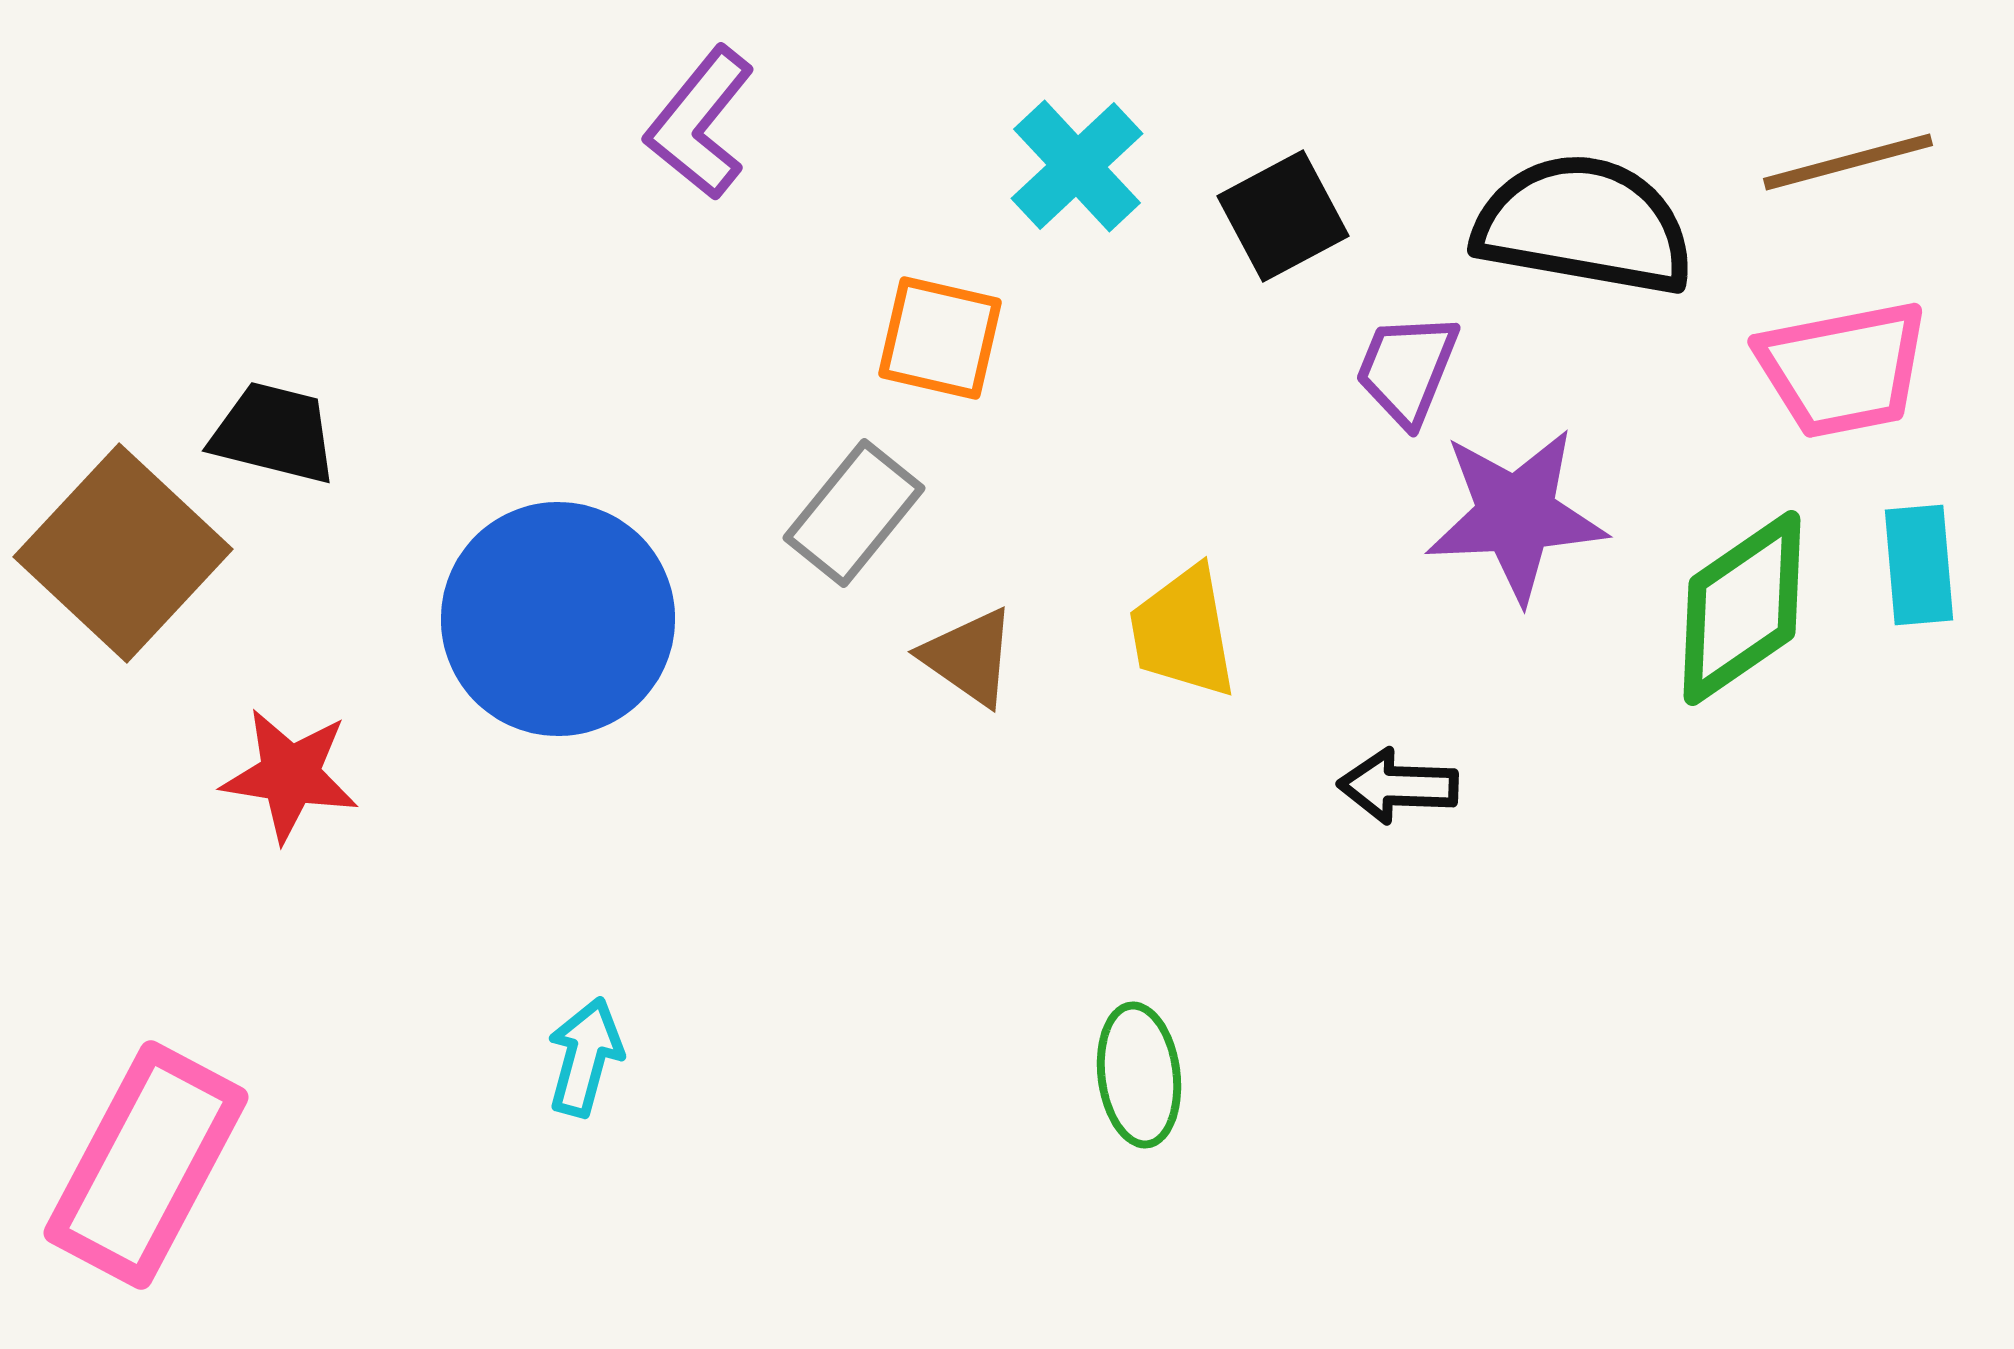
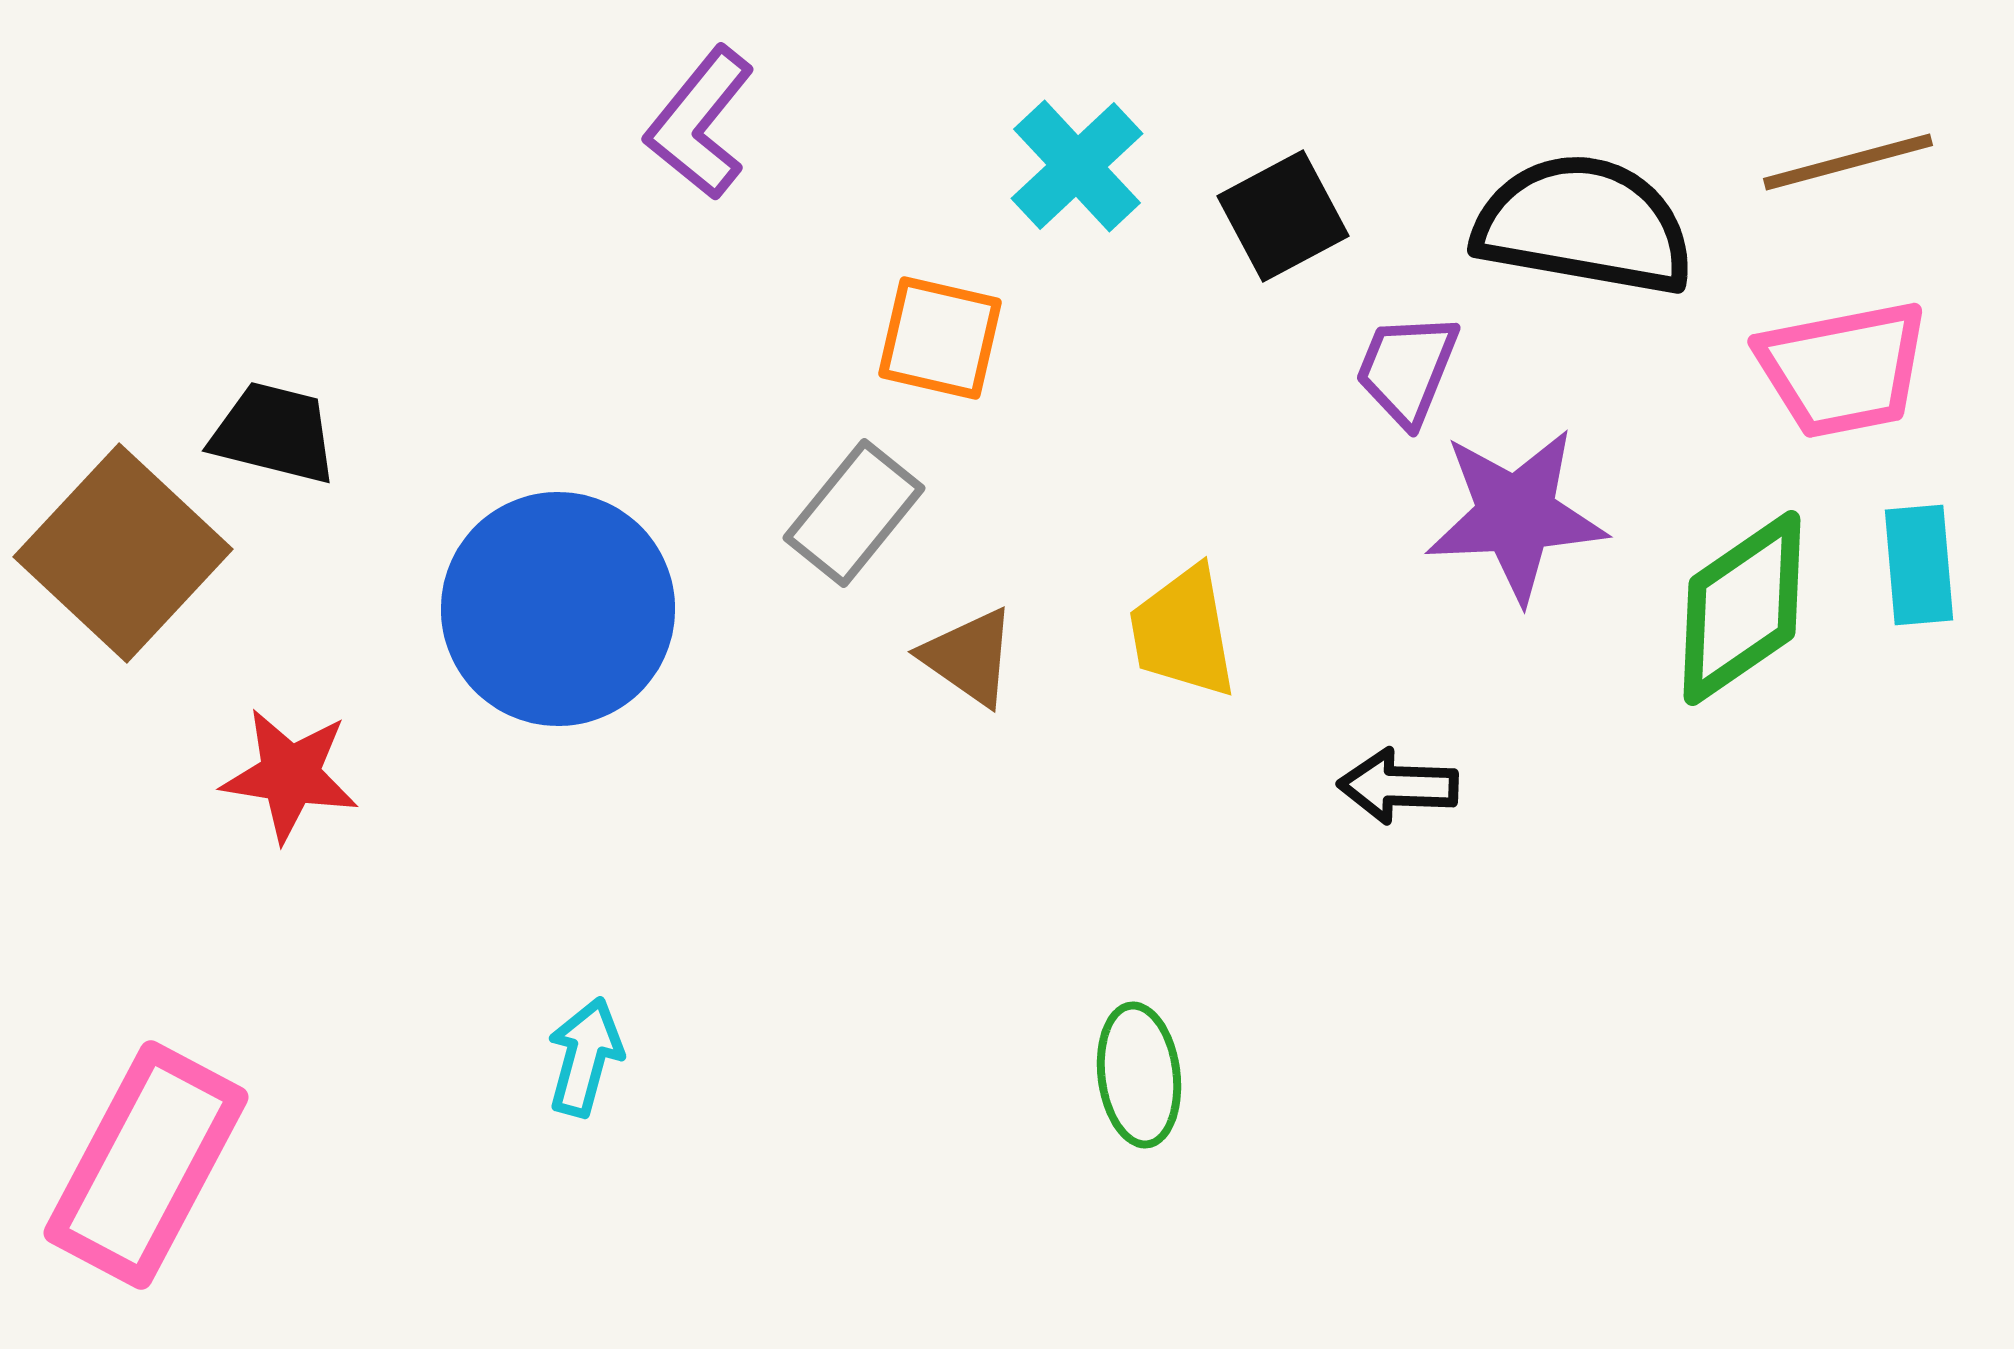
blue circle: moved 10 px up
